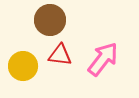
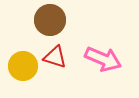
red triangle: moved 5 px left, 2 px down; rotated 10 degrees clockwise
pink arrow: rotated 75 degrees clockwise
